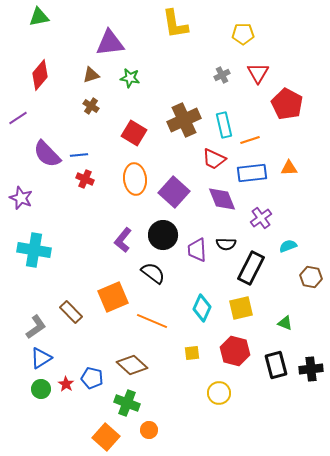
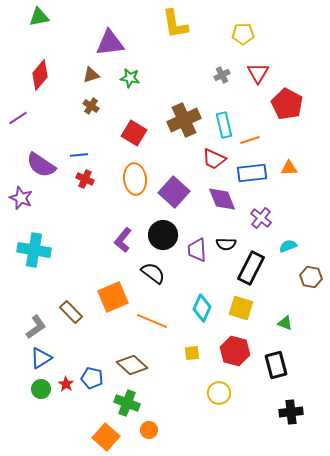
purple semicircle at (47, 154): moved 6 px left, 11 px down; rotated 12 degrees counterclockwise
purple cross at (261, 218): rotated 15 degrees counterclockwise
yellow square at (241, 308): rotated 30 degrees clockwise
black cross at (311, 369): moved 20 px left, 43 px down
